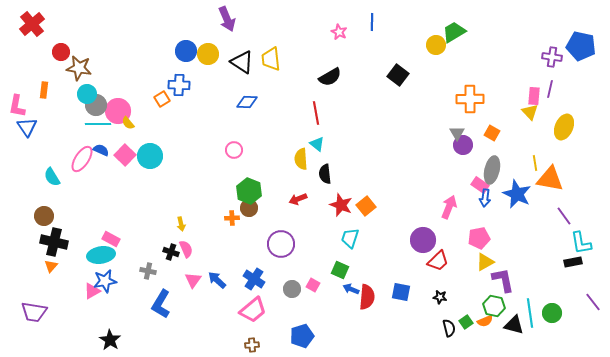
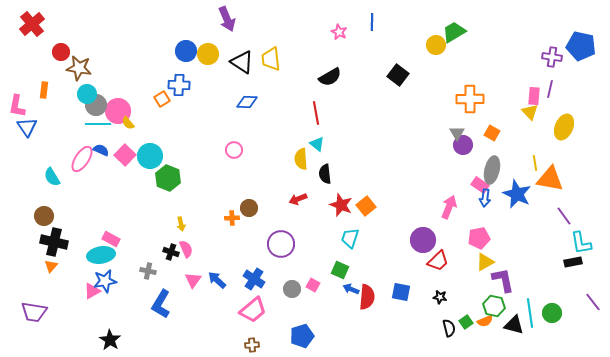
green hexagon at (249, 191): moved 81 px left, 13 px up
